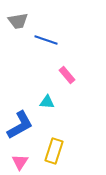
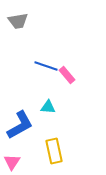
blue line: moved 26 px down
cyan triangle: moved 1 px right, 5 px down
yellow rectangle: rotated 30 degrees counterclockwise
pink triangle: moved 8 px left
